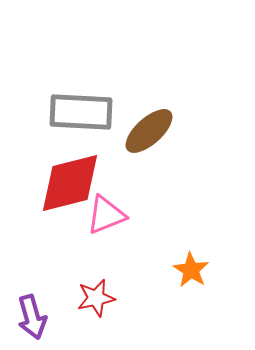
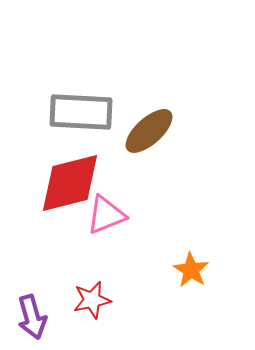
red star: moved 4 px left, 2 px down
